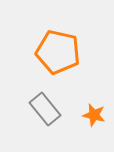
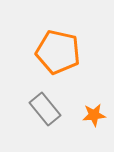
orange star: rotated 20 degrees counterclockwise
